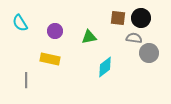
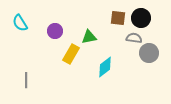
yellow rectangle: moved 21 px right, 5 px up; rotated 72 degrees counterclockwise
